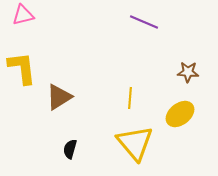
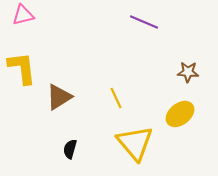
yellow line: moved 14 px left; rotated 30 degrees counterclockwise
